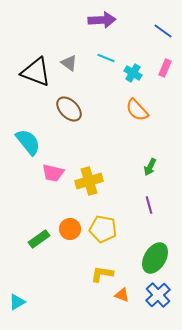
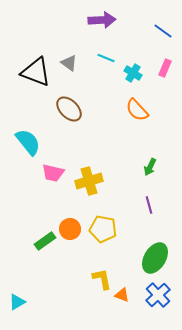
green rectangle: moved 6 px right, 2 px down
yellow L-shape: moved 5 px down; rotated 70 degrees clockwise
